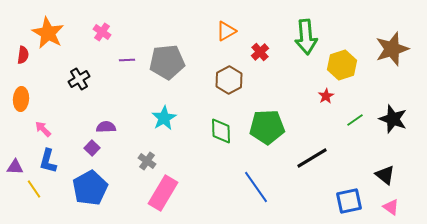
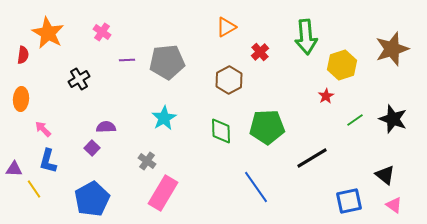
orange triangle: moved 4 px up
purple triangle: moved 1 px left, 2 px down
blue pentagon: moved 2 px right, 11 px down
pink triangle: moved 3 px right, 2 px up
